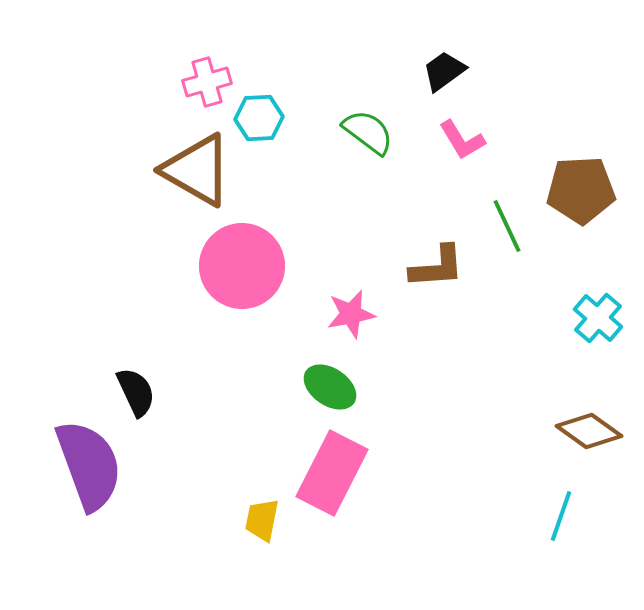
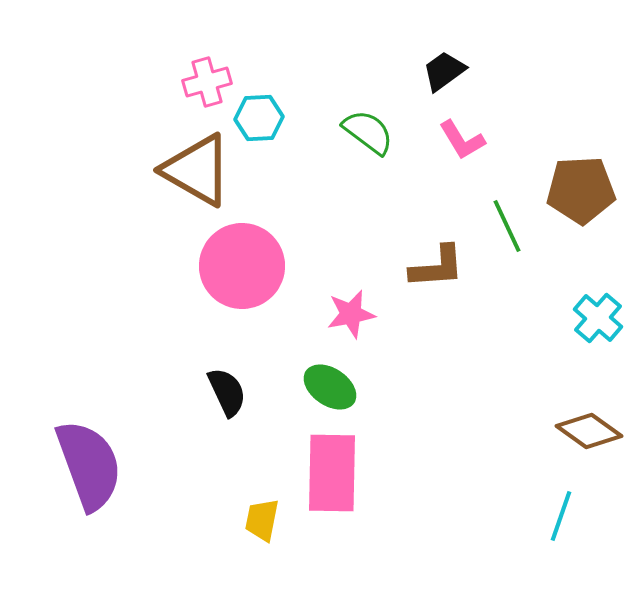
black semicircle: moved 91 px right
pink rectangle: rotated 26 degrees counterclockwise
